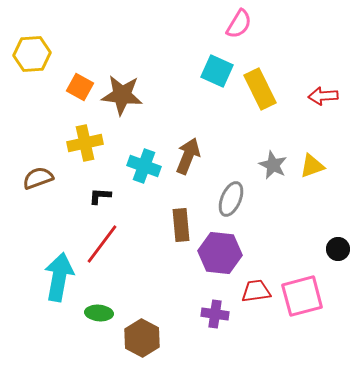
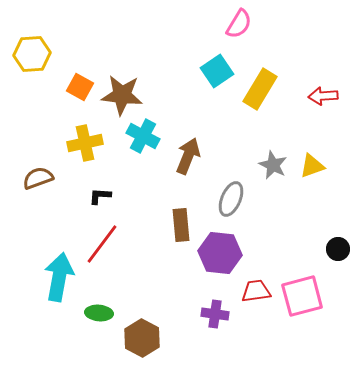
cyan square: rotated 32 degrees clockwise
yellow rectangle: rotated 57 degrees clockwise
cyan cross: moved 1 px left, 30 px up; rotated 8 degrees clockwise
